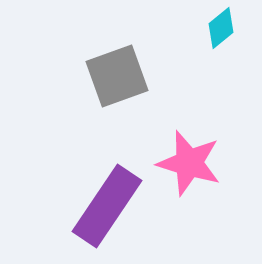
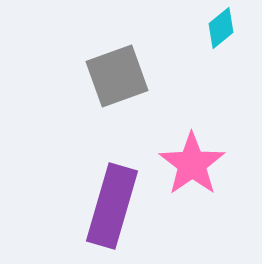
pink star: moved 3 px right, 1 px down; rotated 20 degrees clockwise
purple rectangle: moved 5 px right; rotated 18 degrees counterclockwise
